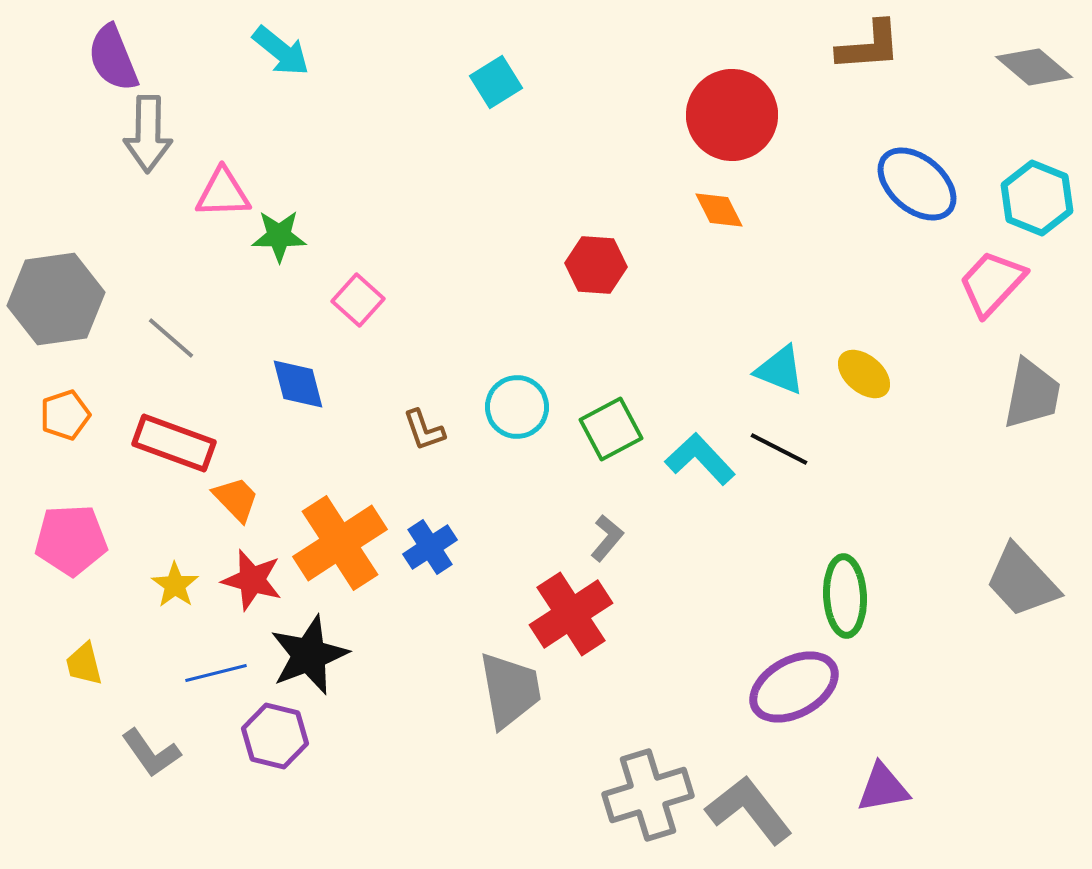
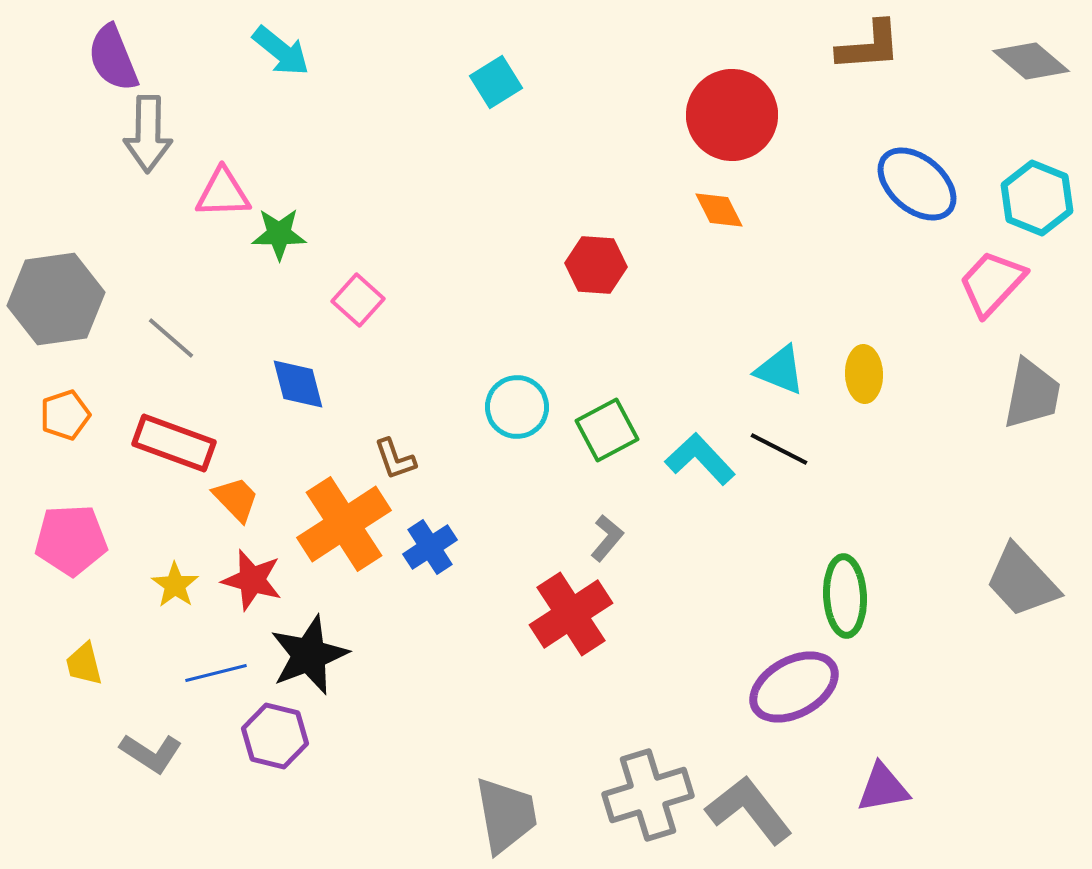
gray diamond at (1034, 67): moved 3 px left, 6 px up
green star at (279, 236): moved 2 px up
yellow ellipse at (864, 374): rotated 48 degrees clockwise
green square at (611, 429): moved 4 px left, 1 px down
brown L-shape at (424, 430): moved 29 px left, 29 px down
orange cross at (340, 543): moved 4 px right, 19 px up
gray trapezoid at (510, 690): moved 4 px left, 125 px down
gray L-shape at (151, 753): rotated 22 degrees counterclockwise
